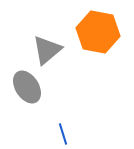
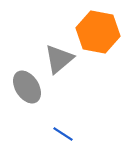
gray triangle: moved 12 px right, 9 px down
blue line: rotated 40 degrees counterclockwise
